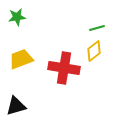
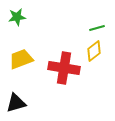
black triangle: moved 3 px up
